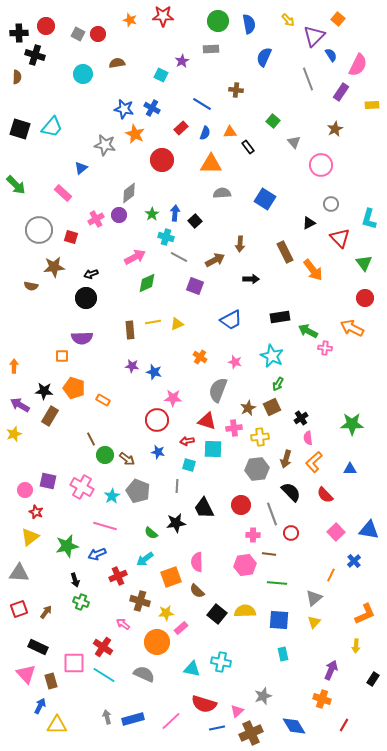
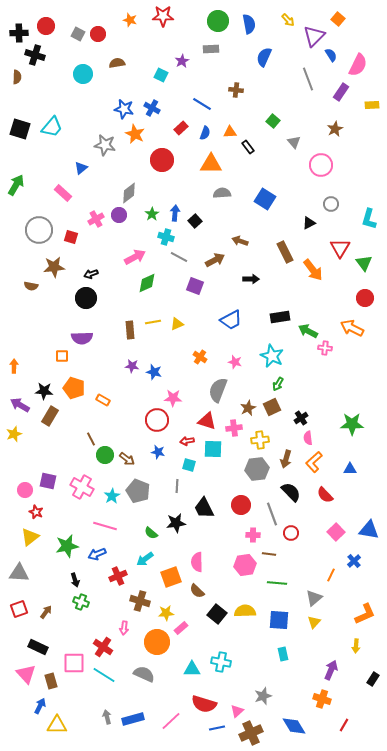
green arrow at (16, 185): rotated 105 degrees counterclockwise
red triangle at (340, 238): moved 10 px down; rotated 15 degrees clockwise
brown arrow at (240, 244): moved 3 px up; rotated 105 degrees clockwise
yellow cross at (260, 437): moved 3 px down
pink arrow at (123, 624): moved 1 px right, 4 px down; rotated 120 degrees counterclockwise
cyan triangle at (192, 669): rotated 12 degrees counterclockwise
